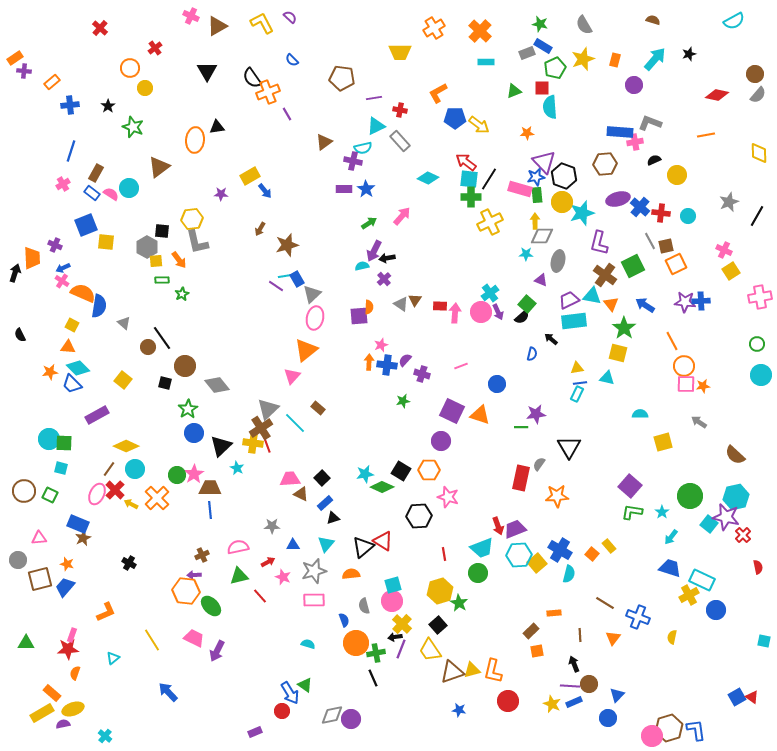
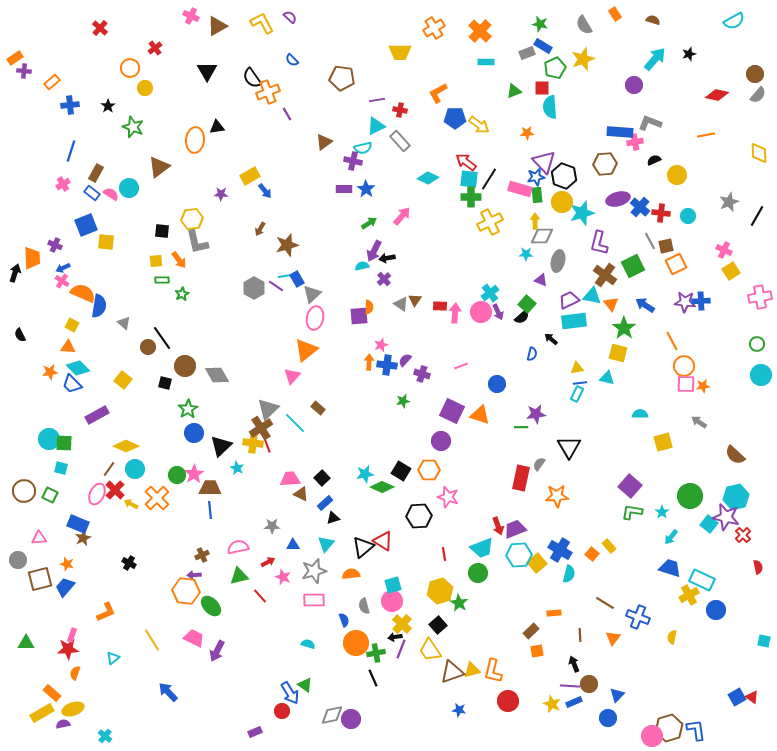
orange rectangle at (615, 60): moved 46 px up; rotated 48 degrees counterclockwise
purple line at (374, 98): moved 3 px right, 2 px down
gray hexagon at (147, 247): moved 107 px right, 41 px down
gray diamond at (217, 385): moved 10 px up; rotated 10 degrees clockwise
